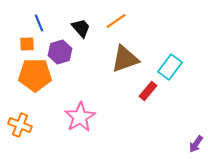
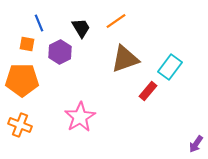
black trapezoid: rotated 10 degrees clockwise
orange square: rotated 14 degrees clockwise
purple hexagon: rotated 10 degrees counterclockwise
orange pentagon: moved 13 px left, 5 px down
